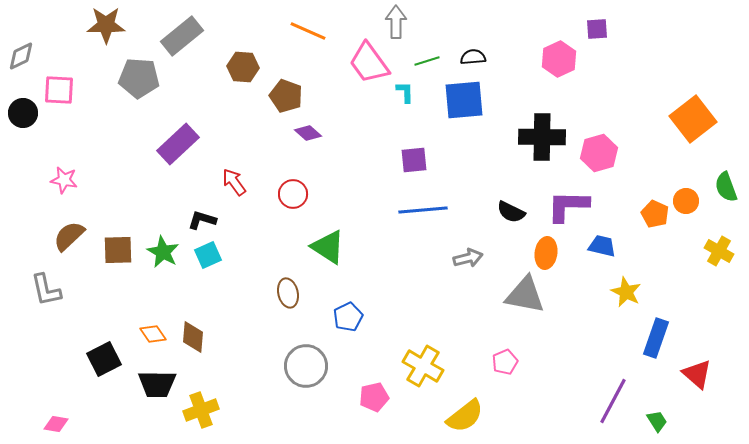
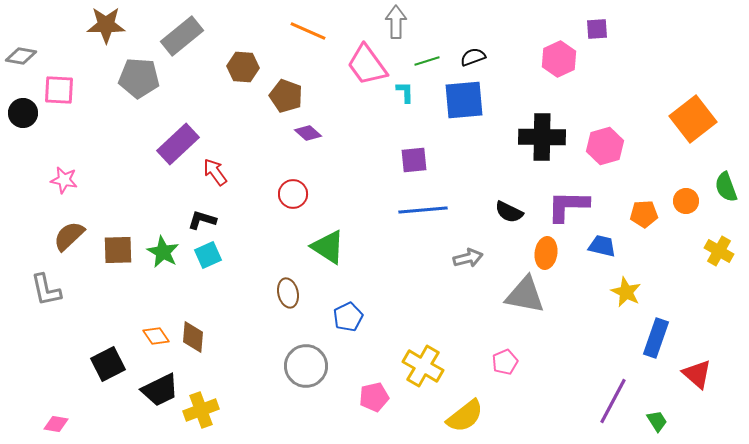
gray diamond at (21, 56): rotated 36 degrees clockwise
black semicircle at (473, 57): rotated 15 degrees counterclockwise
pink trapezoid at (369, 63): moved 2 px left, 2 px down
pink hexagon at (599, 153): moved 6 px right, 7 px up
red arrow at (234, 182): moved 19 px left, 10 px up
black semicircle at (511, 212): moved 2 px left
orange pentagon at (655, 214): moved 11 px left; rotated 28 degrees counterclockwise
orange diamond at (153, 334): moved 3 px right, 2 px down
black square at (104, 359): moved 4 px right, 5 px down
black trapezoid at (157, 384): moved 3 px right, 6 px down; rotated 27 degrees counterclockwise
